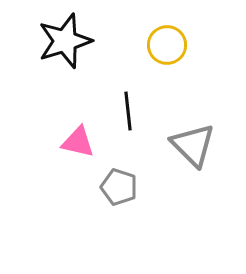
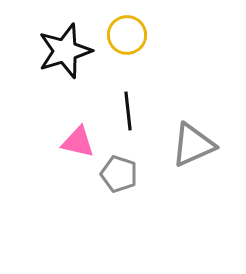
black star: moved 10 px down
yellow circle: moved 40 px left, 10 px up
gray triangle: rotated 51 degrees clockwise
gray pentagon: moved 13 px up
